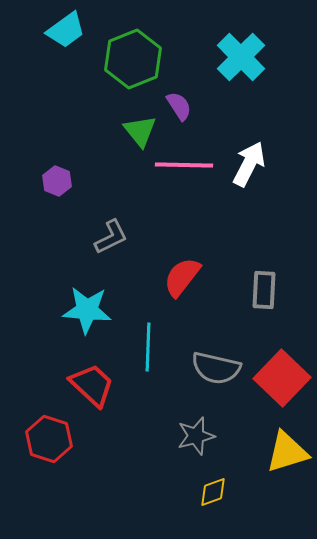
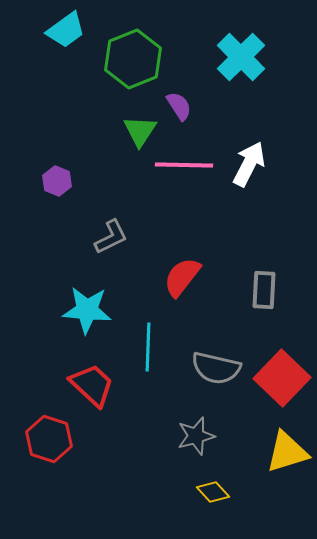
green triangle: rotated 12 degrees clockwise
yellow diamond: rotated 68 degrees clockwise
